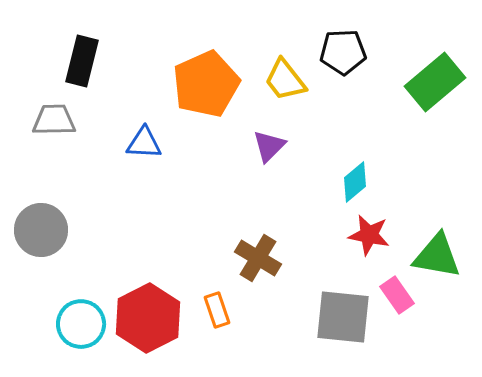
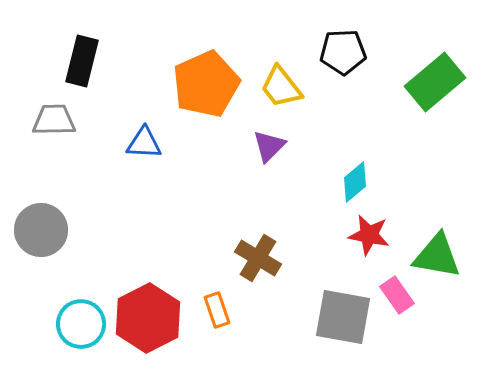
yellow trapezoid: moved 4 px left, 7 px down
gray square: rotated 4 degrees clockwise
